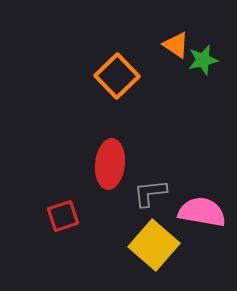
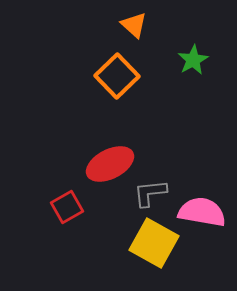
orange triangle: moved 42 px left, 20 px up; rotated 8 degrees clockwise
green star: moved 10 px left; rotated 16 degrees counterclockwise
red ellipse: rotated 57 degrees clockwise
red square: moved 4 px right, 9 px up; rotated 12 degrees counterclockwise
yellow square: moved 2 px up; rotated 12 degrees counterclockwise
